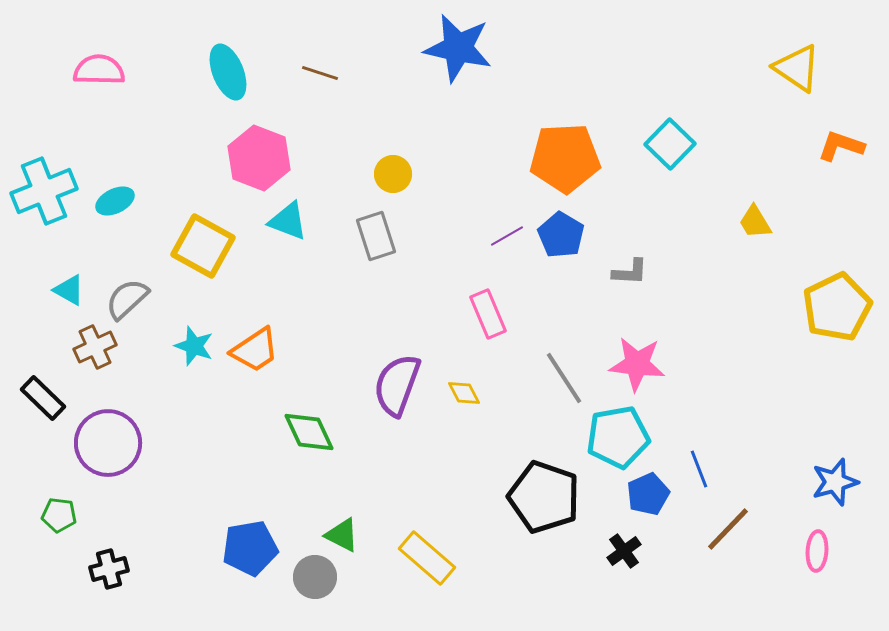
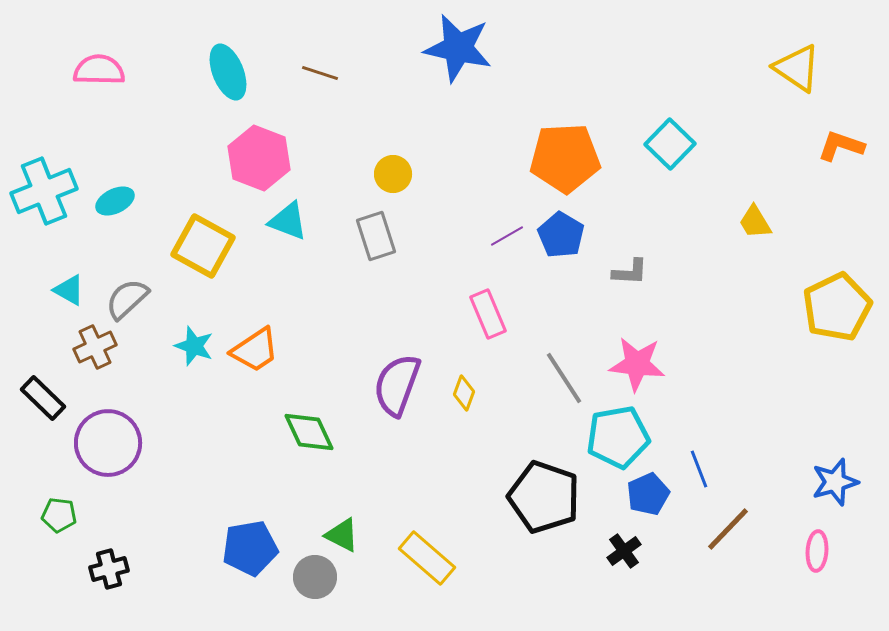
yellow diamond at (464, 393): rotated 48 degrees clockwise
